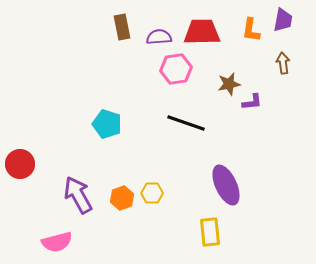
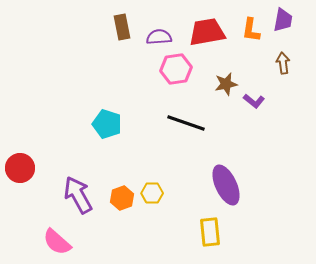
red trapezoid: moved 5 px right; rotated 9 degrees counterclockwise
brown star: moved 3 px left
purple L-shape: moved 2 px right, 1 px up; rotated 45 degrees clockwise
red circle: moved 4 px down
pink semicircle: rotated 56 degrees clockwise
